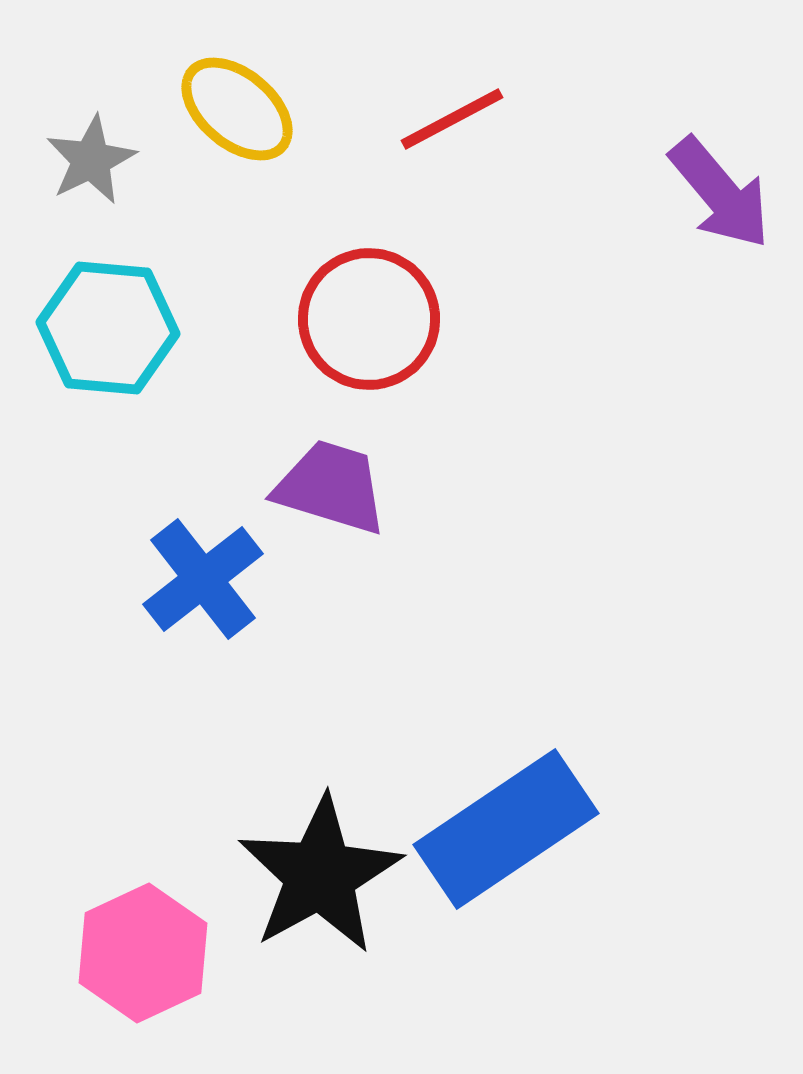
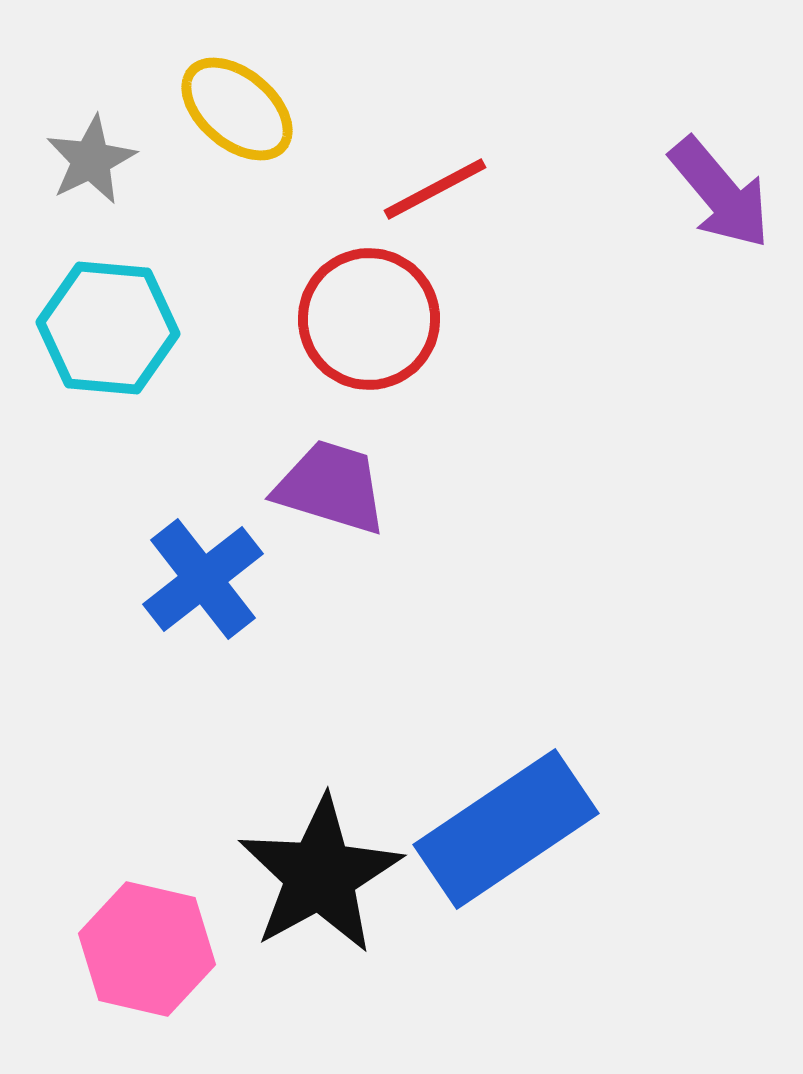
red line: moved 17 px left, 70 px down
pink hexagon: moved 4 px right, 4 px up; rotated 22 degrees counterclockwise
